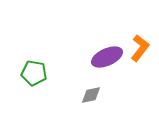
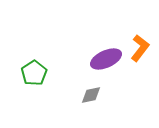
purple ellipse: moved 1 px left, 2 px down
green pentagon: rotated 30 degrees clockwise
